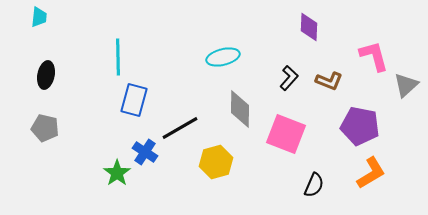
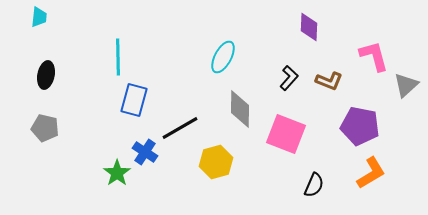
cyan ellipse: rotated 48 degrees counterclockwise
